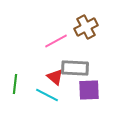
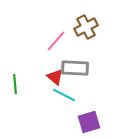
pink line: rotated 20 degrees counterclockwise
green line: rotated 12 degrees counterclockwise
purple square: moved 32 px down; rotated 15 degrees counterclockwise
cyan line: moved 17 px right
